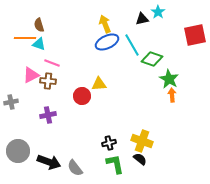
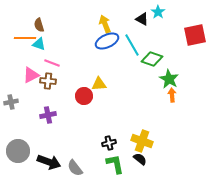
black triangle: rotated 40 degrees clockwise
blue ellipse: moved 1 px up
red circle: moved 2 px right
